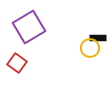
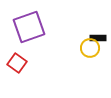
purple square: rotated 12 degrees clockwise
